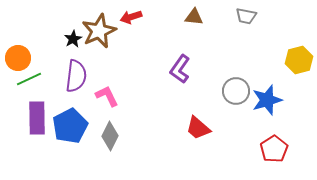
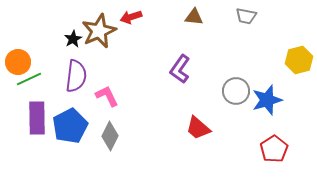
orange circle: moved 4 px down
